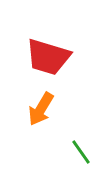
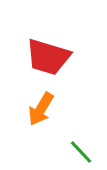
green line: rotated 8 degrees counterclockwise
